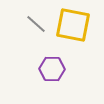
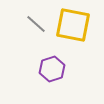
purple hexagon: rotated 20 degrees counterclockwise
